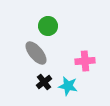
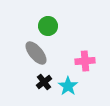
cyan star: rotated 24 degrees clockwise
